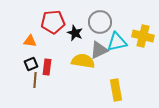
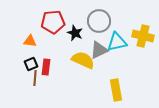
gray circle: moved 1 px left, 1 px up
yellow semicircle: moved 1 px up; rotated 15 degrees clockwise
red rectangle: moved 1 px left
brown line: moved 2 px up
